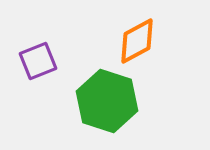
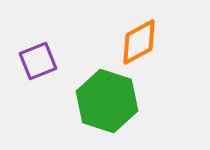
orange diamond: moved 2 px right, 1 px down
